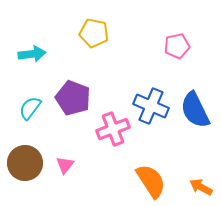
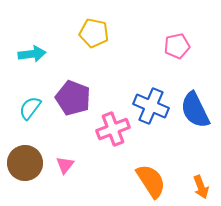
orange arrow: rotated 140 degrees counterclockwise
